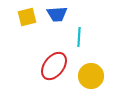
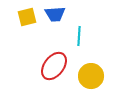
blue trapezoid: moved 2 px left
cyan line: moved 1 px up
